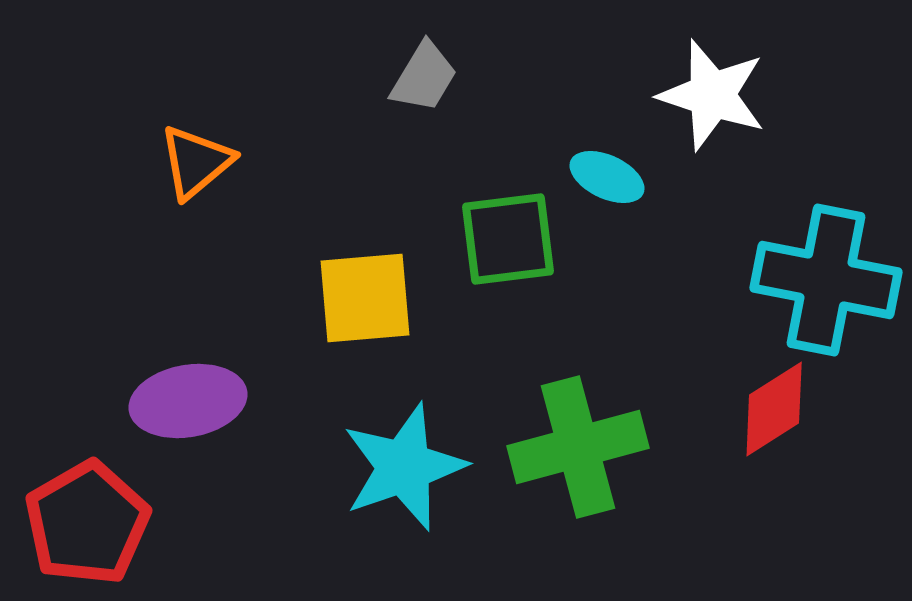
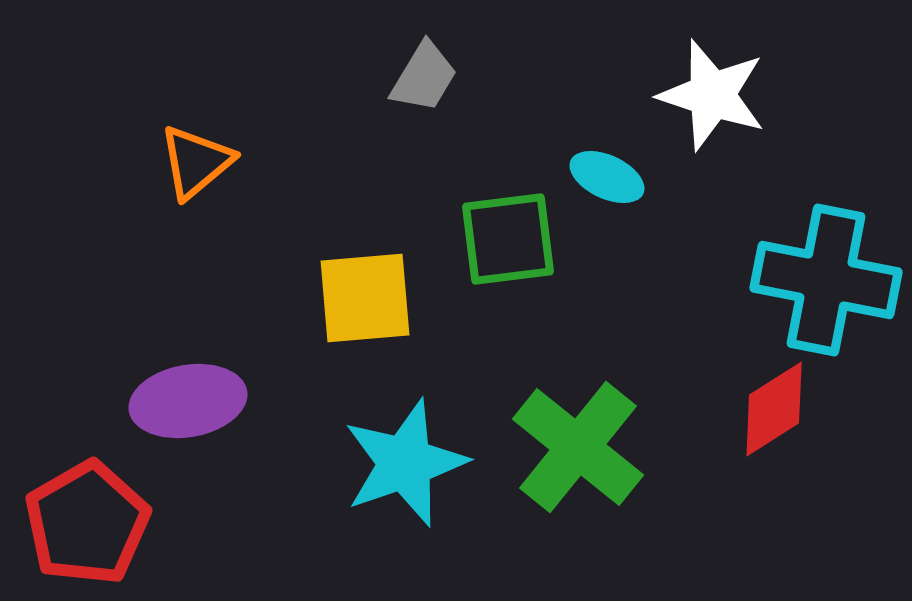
green cross: rotated 36 degrees counterclockwise
cyan star: moved 1 px right, 4 px up
